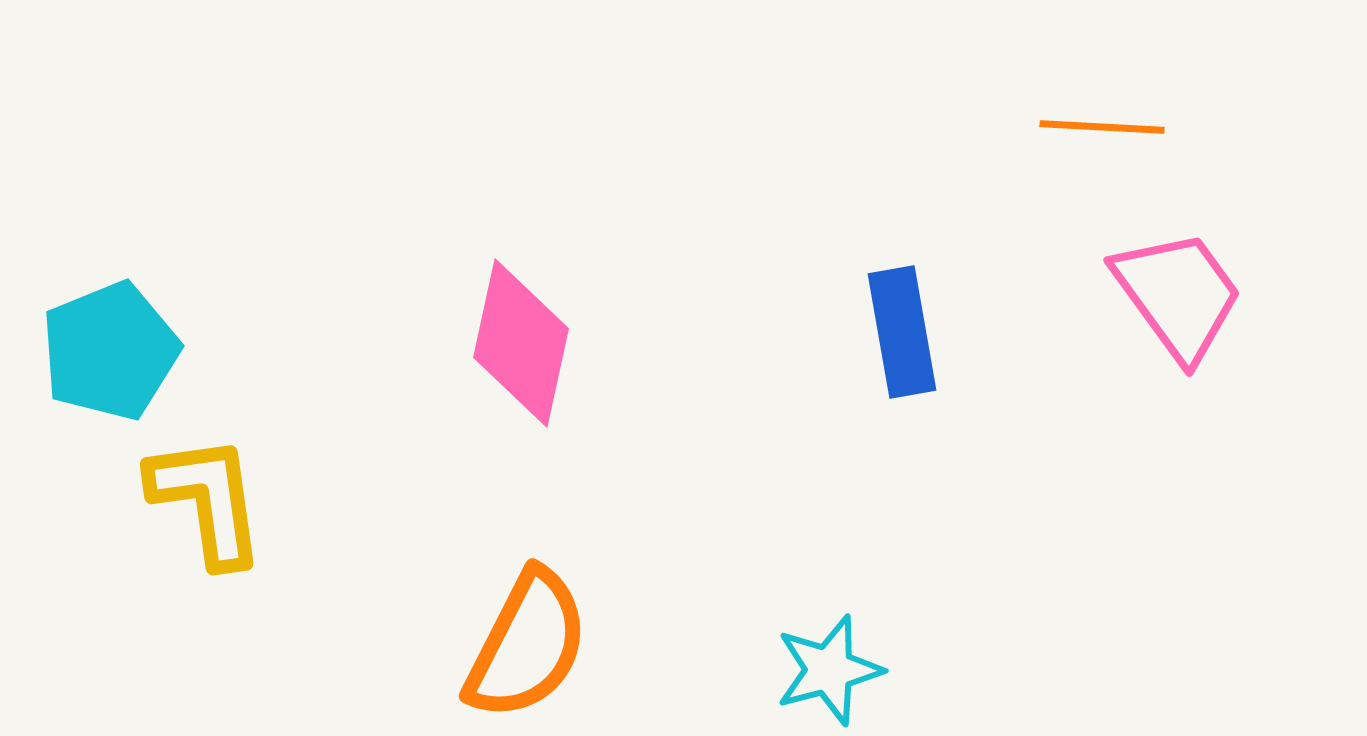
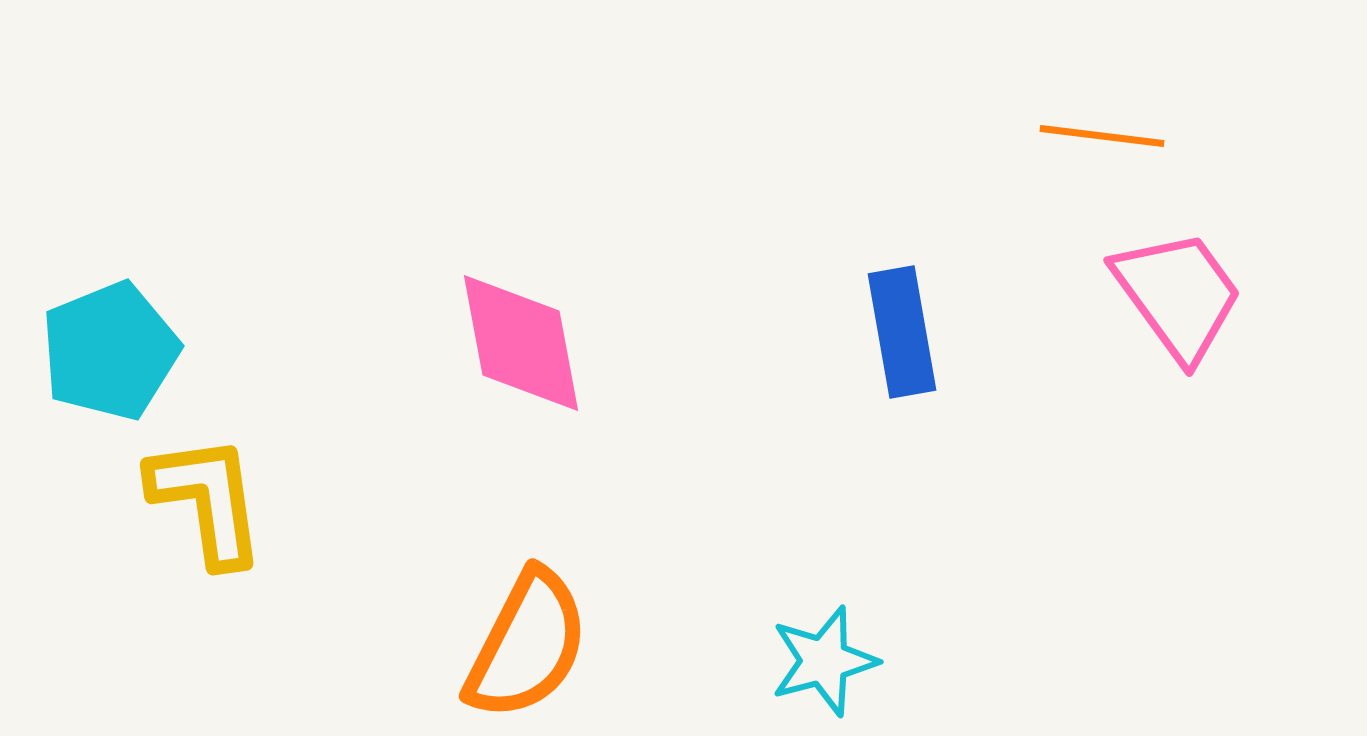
orange line: moved 9 px down; rotated 4 degrees clockwise
pink diamond: rotated 23 degrees counterclockwise
cyan star: moved 5 px left, 9 px up
